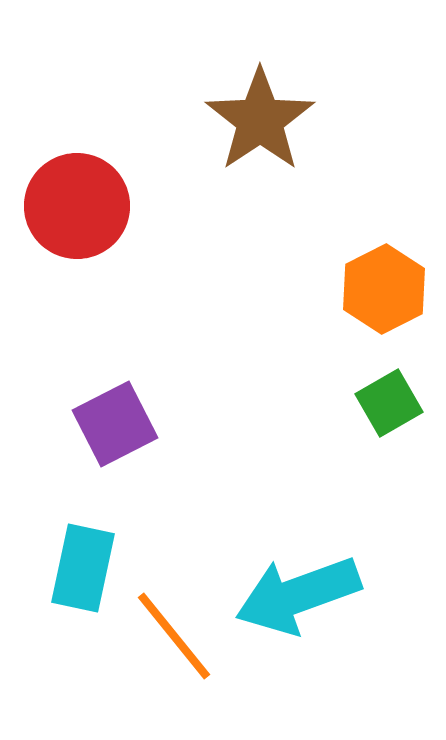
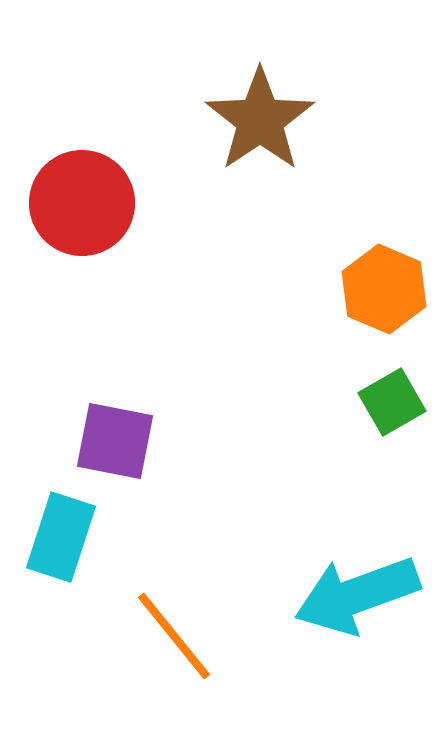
red circle: moved 5 px right, 3 px up
orange hexagon: rotated 10 degrees counterclockwise
green square: moved 3 px right, 1 px up
purple square: moved 17 px down; rotated 38 degrees clockwise
cyan rectangle: moved 22 px left, 31 px up; rotated 6 degrees clockwise
cyan arrow: moved 59 px right
